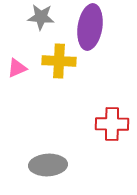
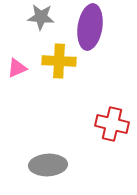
red cross: rotated 12 degrees clockwise
